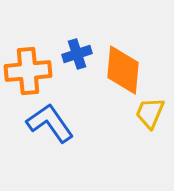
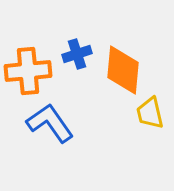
yellow trapezoid: rotated 36 degrees counterclockwise
